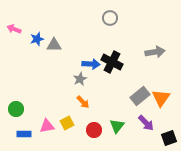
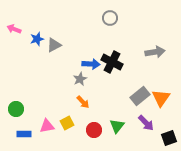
gray triangle: rotated 28 degrees counterclockwise
